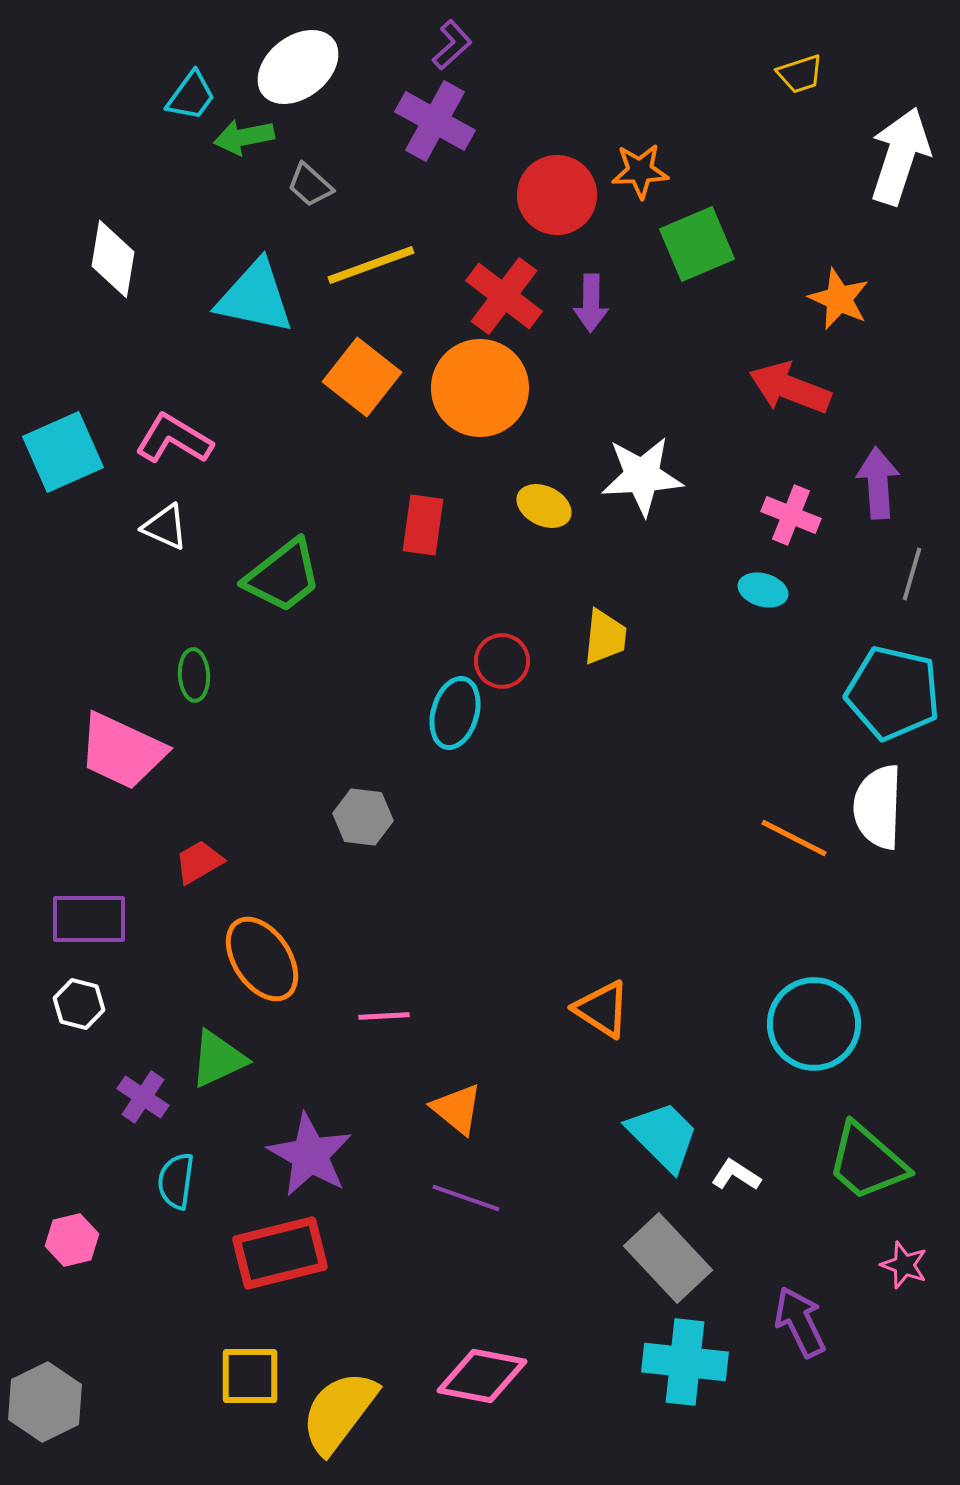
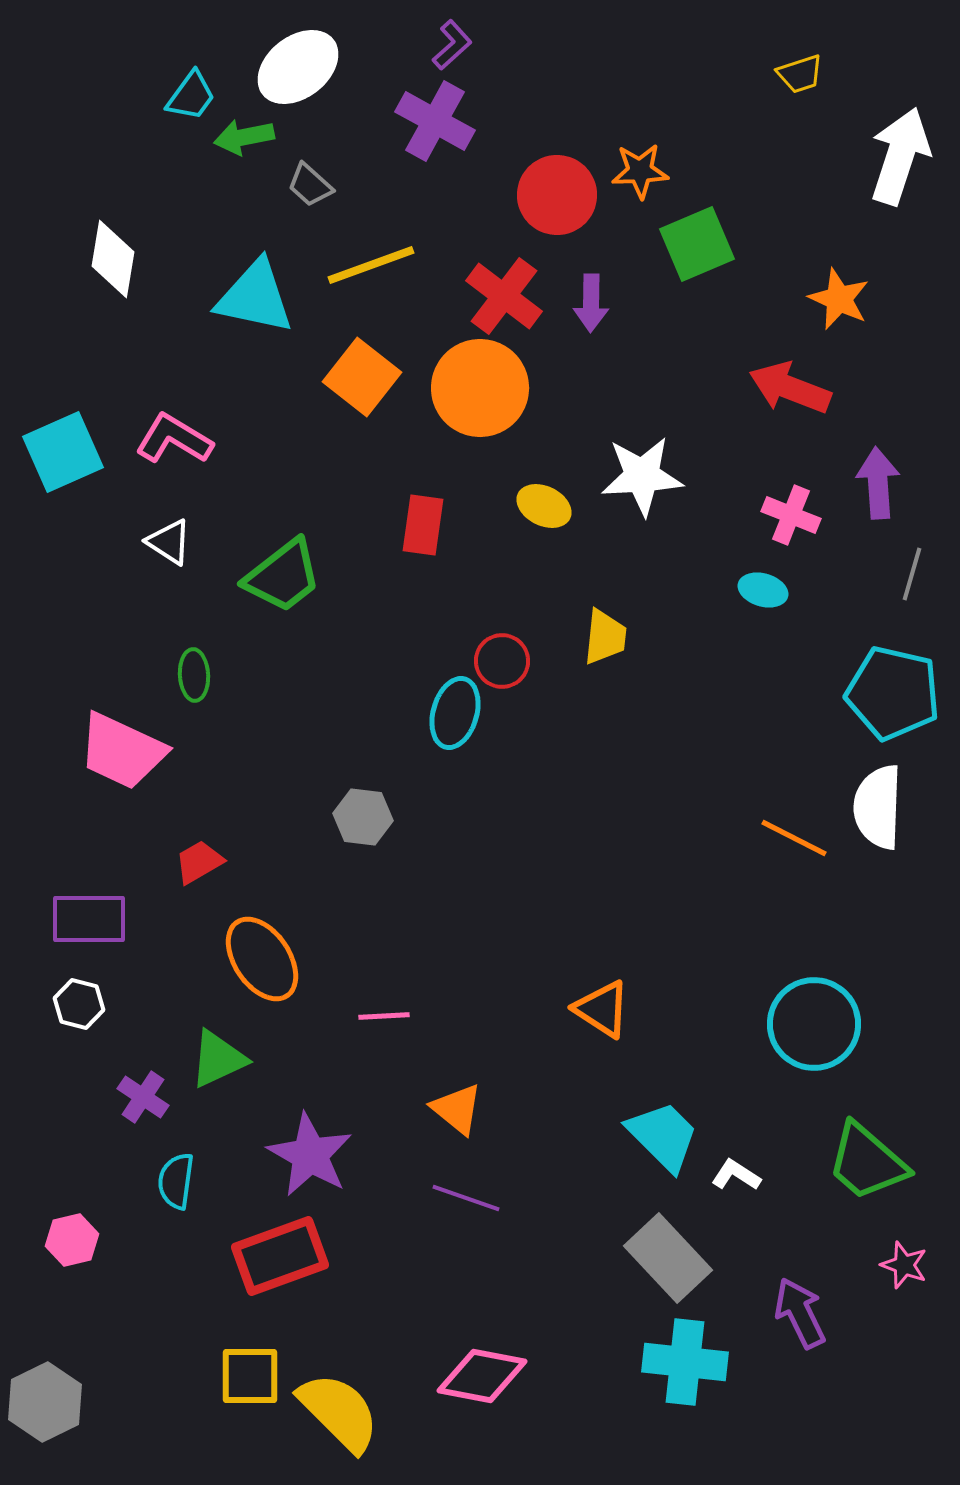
white triangle at (165, 527): moved 4 px right, 15 px down; rotated 9 degrees clockwise
red rectangle at (280, 1253): moved 3 px down; rotated 6 degrees counterclockwise
purple arrow at (800, 1322): moved 9 px up
yellow semicircle at (339, 1412): rotated 98 degrees clockwise
